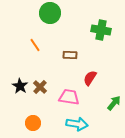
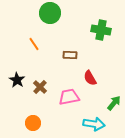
orange line: moved 1 px left, 1 px up
red semicircle: rotated 63 degrees counterclockwise
black star: moved 3 px left, 6 px up
pink trapezoid: rotated 20 degrees counterclockwise
cyan arrow: moved 17 px right
